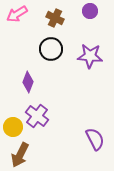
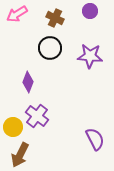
black circle: moved 1 px left, 1 px up
